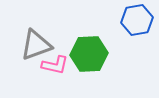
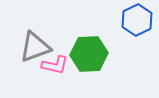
blue hexagon: rotated 16 degrees counterclockwise
gray triangle: moved 1 px left, 2 px down
